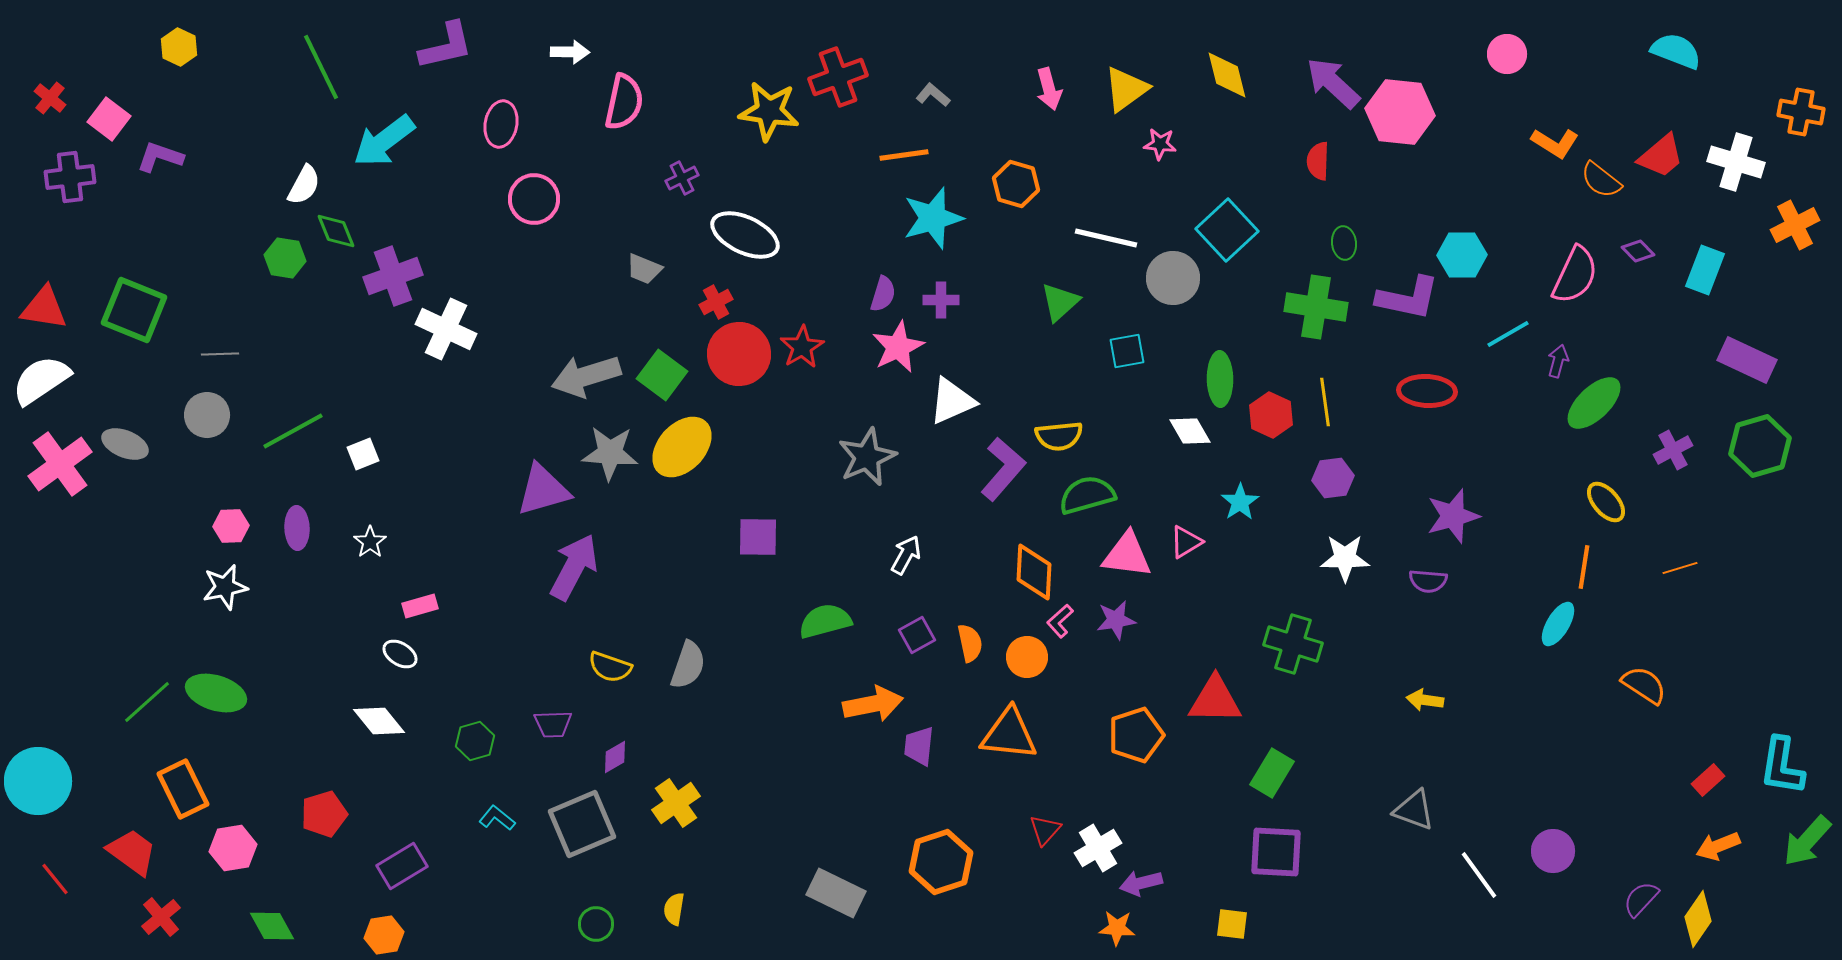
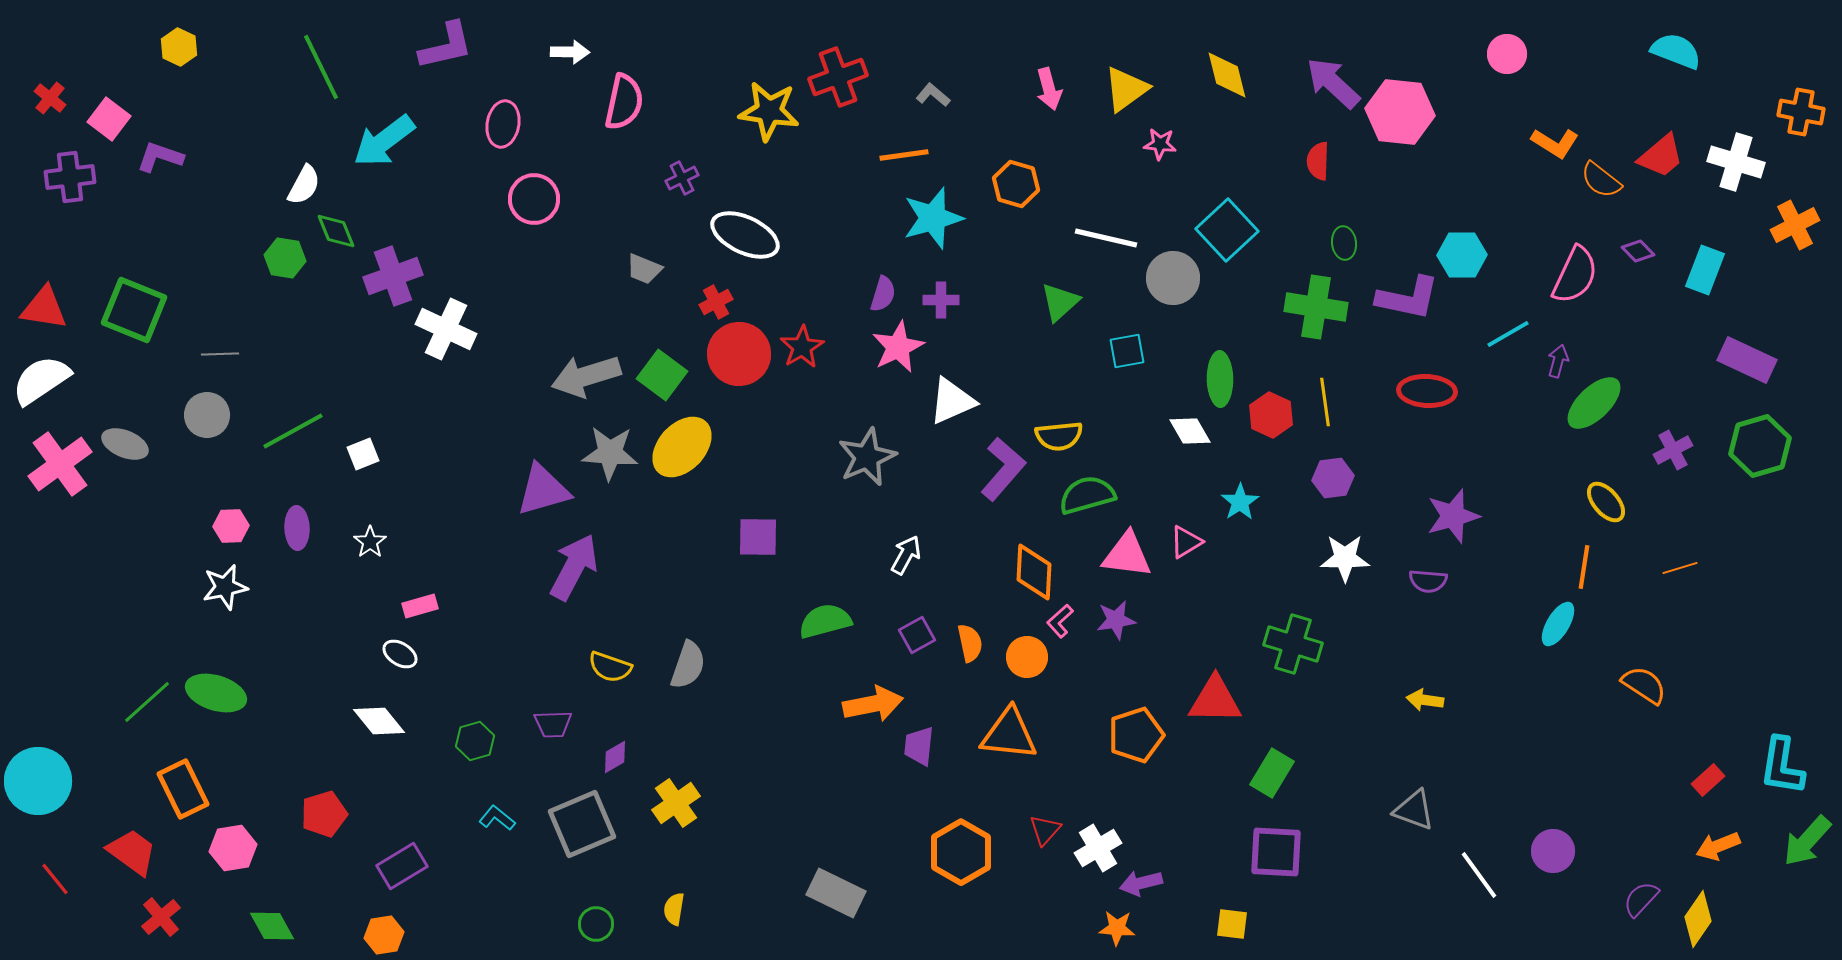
pink ellipse at (501, 124): moved 2 px right
orange hexagon at (941, 862): moved 20 px right, 10 px up; rotated 12 degrees counterclockwise
